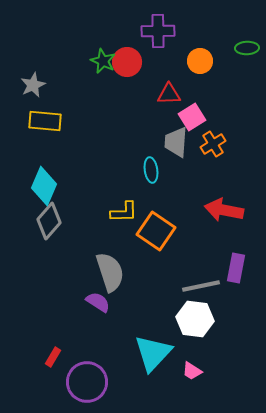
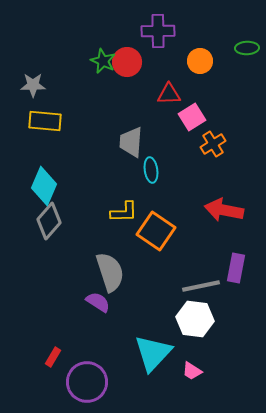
gray star: rotated 25 degrees clockwise
gray trapezoid: moved 45 px left
